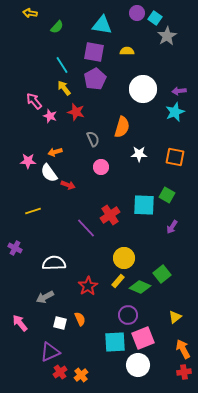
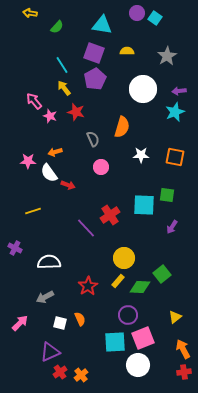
gray star at (167, 36): moved 20 px down
purple square at (94, 52): moved 1 px down; rotated 10 degrees clockwise
white star at (139, 154): moved 2 px right, 1 px down
green square at (167, 195): rotated 21 degrees counterclockwise
white semicircle at (54, 263): moved 5 px left, 1 px up
green diamond at (140, 287): rotated 20 degrees counterclockwise
pink arrow at (20, 323): rotated 84 degrees clockwise
